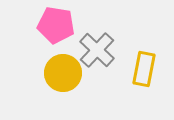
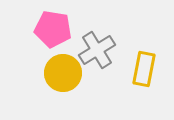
pink pentagon: moved 3 px left, 4 px down
gray cross: rotated 15 degrees clockwise
